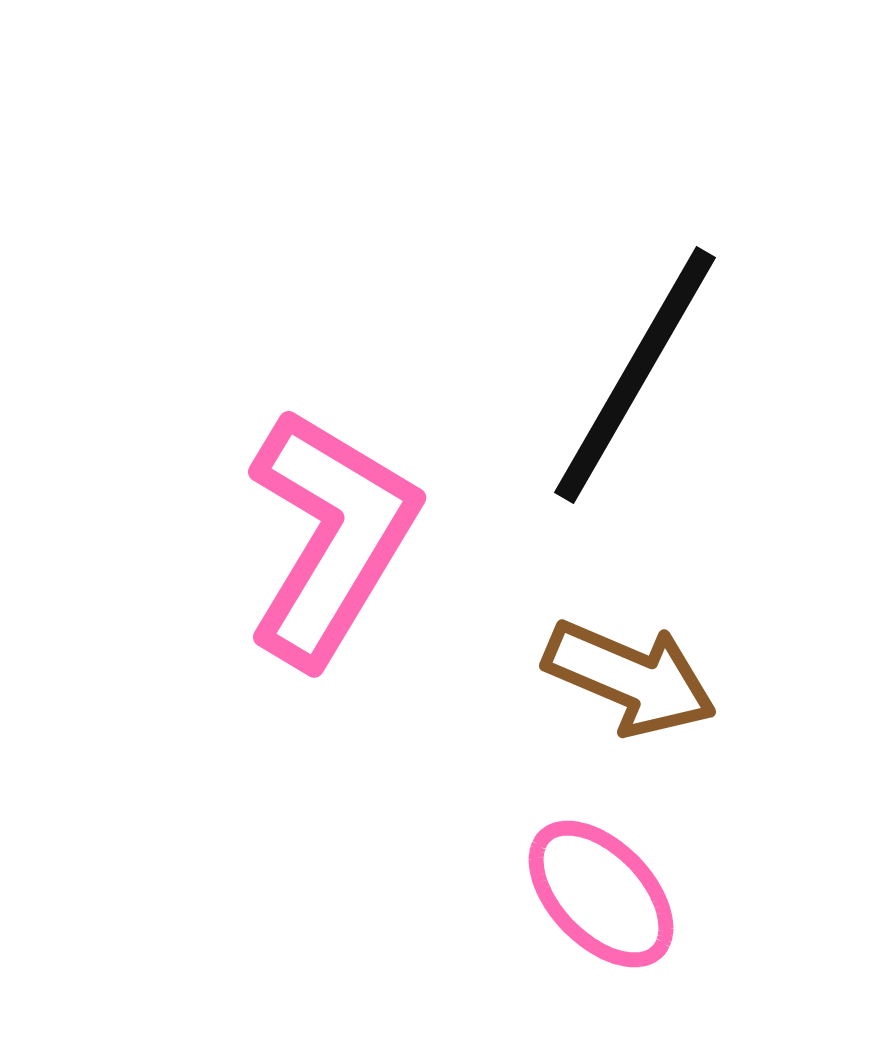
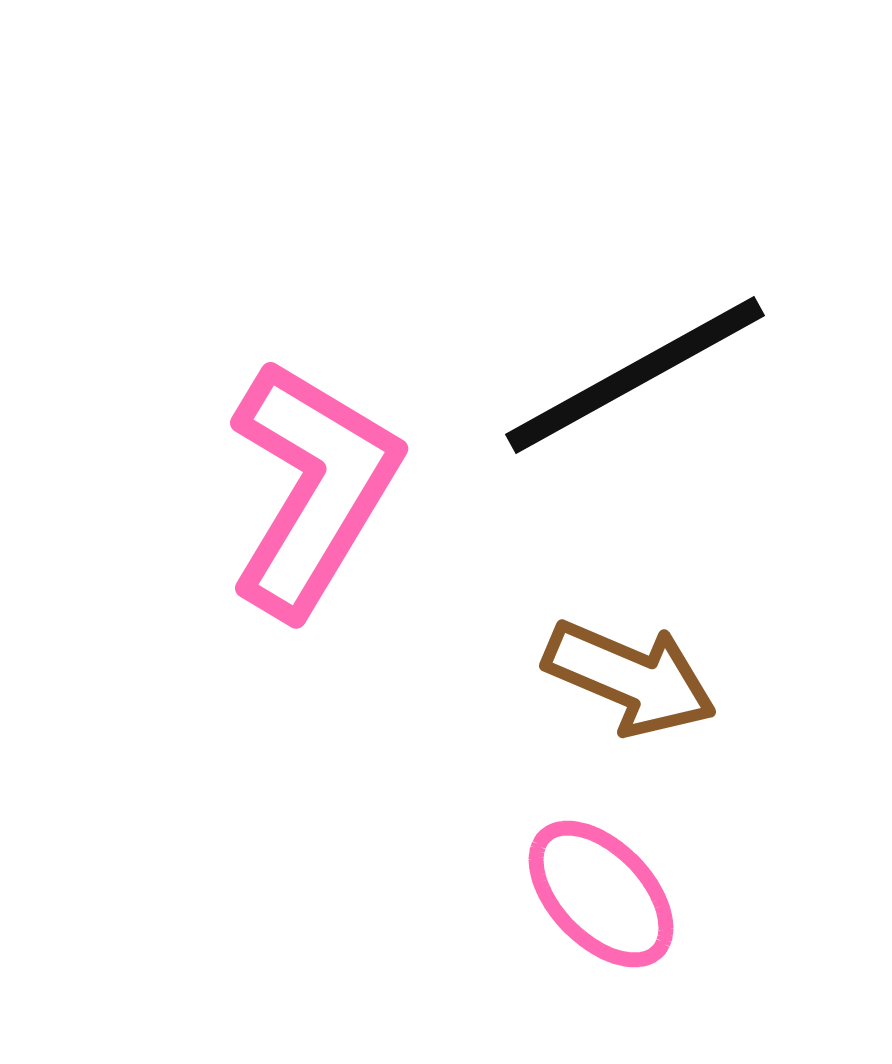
black line: rotated 31 degrees clockwise
pink L-shape: moved 18 px left, 49 px up
